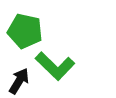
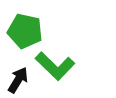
black arrow: moved 1 px left, 1 px up
